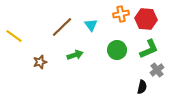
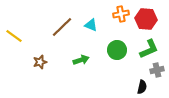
cyan triangle: rotated 32 degrees counterclockwise
green arrow: moved 6 px right, 5 px down
gray cross: rotated 24 degrees clockwise
